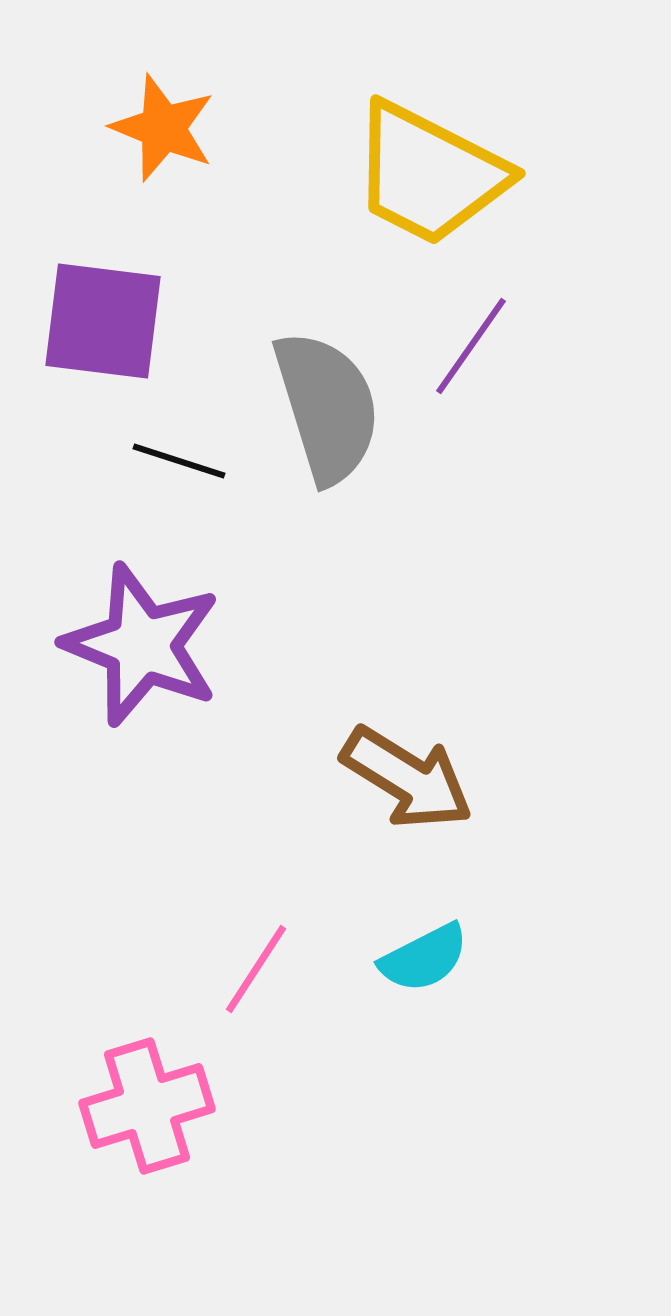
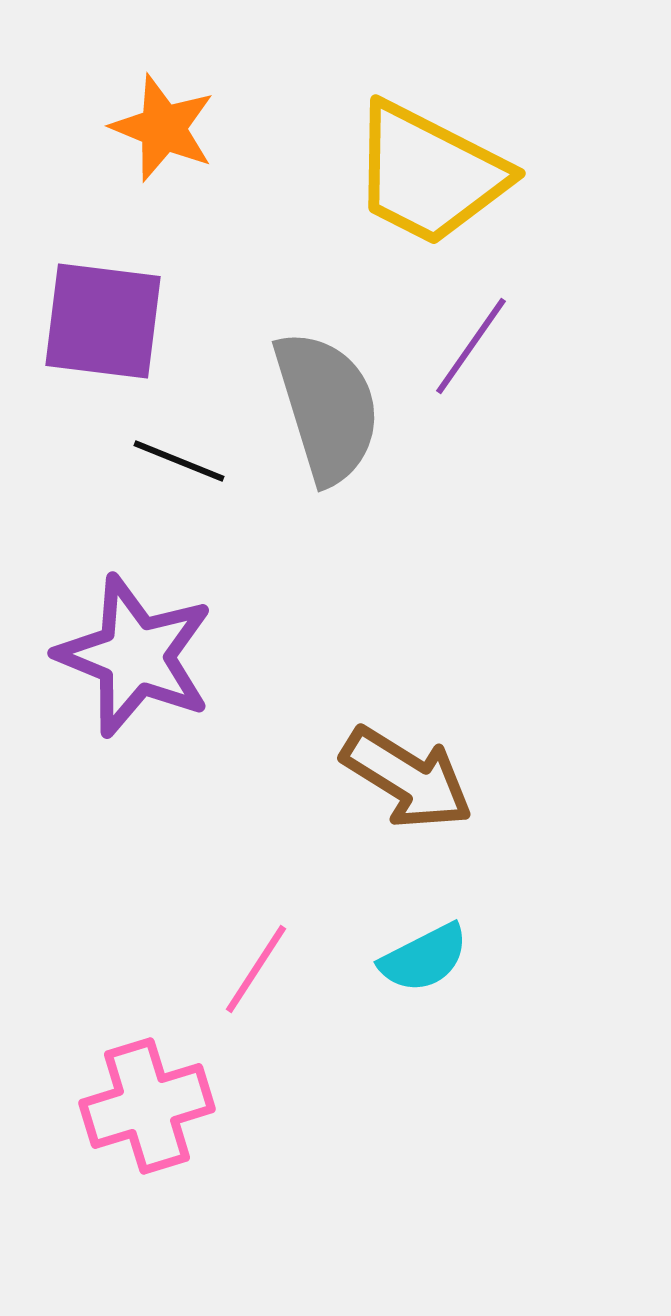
black line: rotated 4 degrees clockwise
purple star: moved 7 px left, 11 px down
